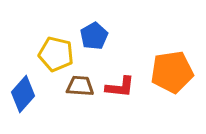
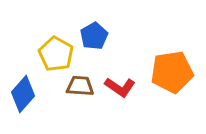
yellow pentagon: rotated 16 degrees clockwise
red L-shape: rotated 28 degrees clockwise
